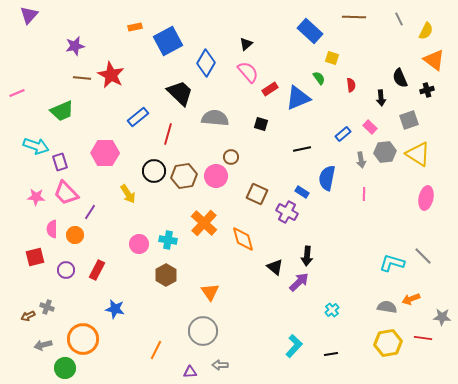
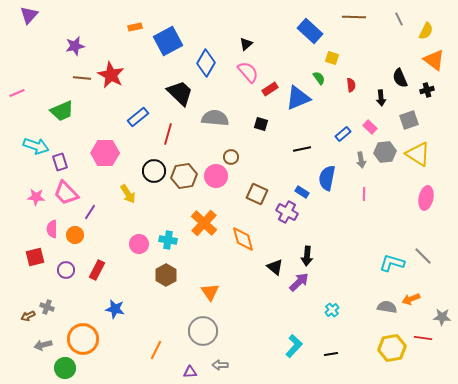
yellow hexagon at (388, 343): moved 4 px right, 5 px down
